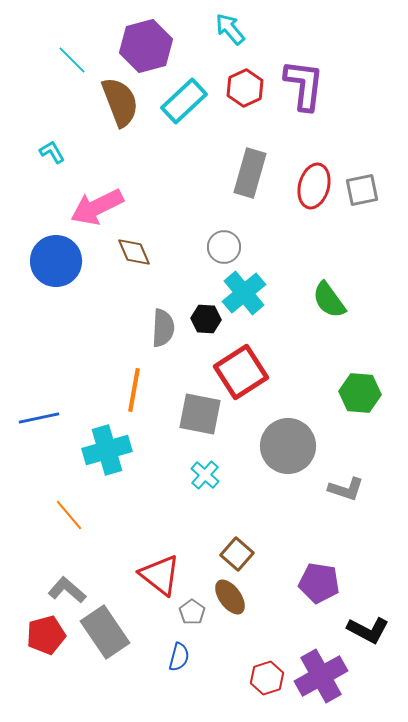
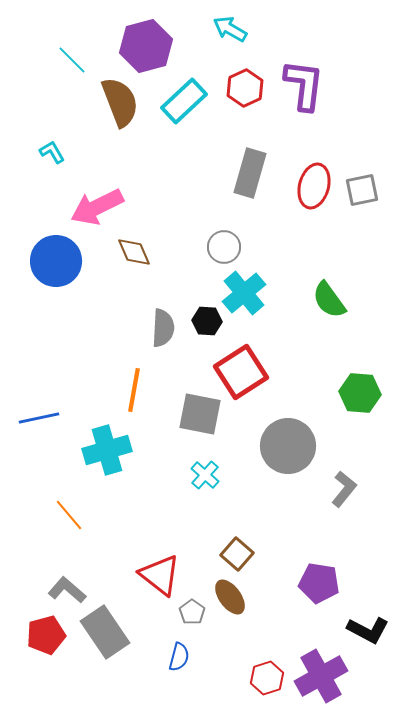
cyan arrow at (230, 29): rotated 20 degrees counterclockwise
black hexagon at (206, 319): moved 1 px right, 2 px down
gray L-shape at (346, 489): moved 2 px left; rotated 69 degrees counterclockwise
